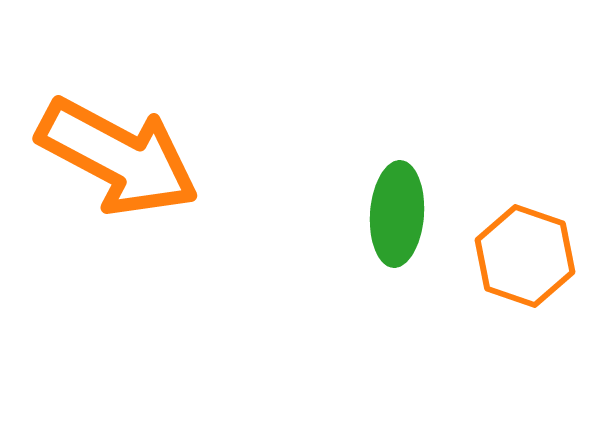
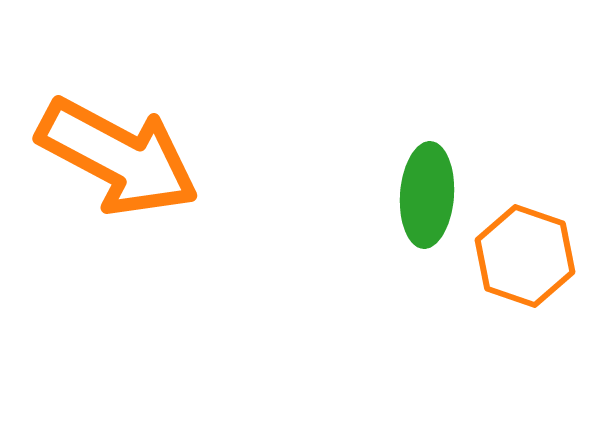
green ellipse: moved 30 px right, 19 px up
